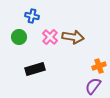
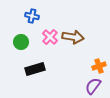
green circle: moved 2 px right, 5 px down
